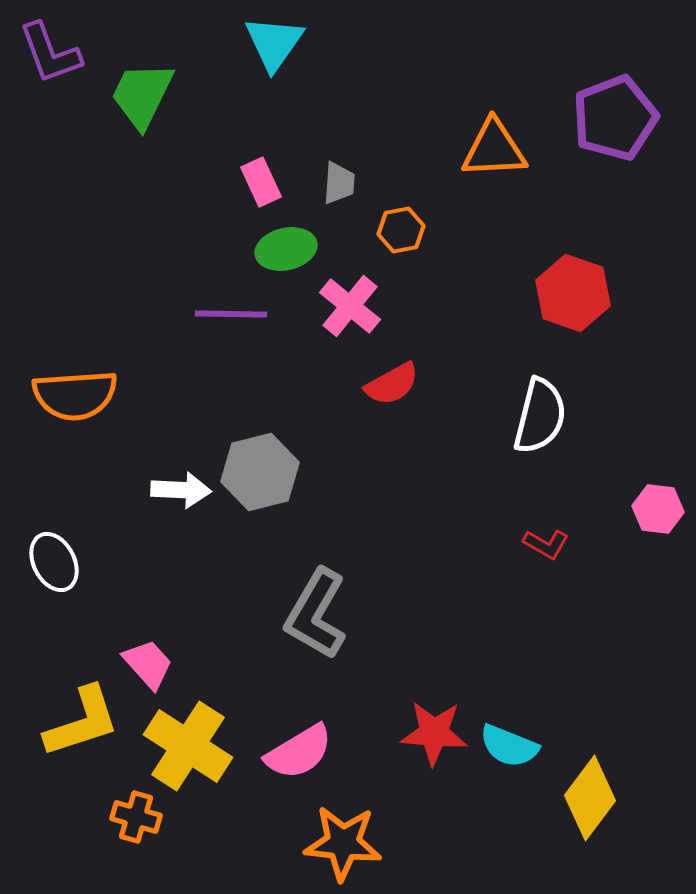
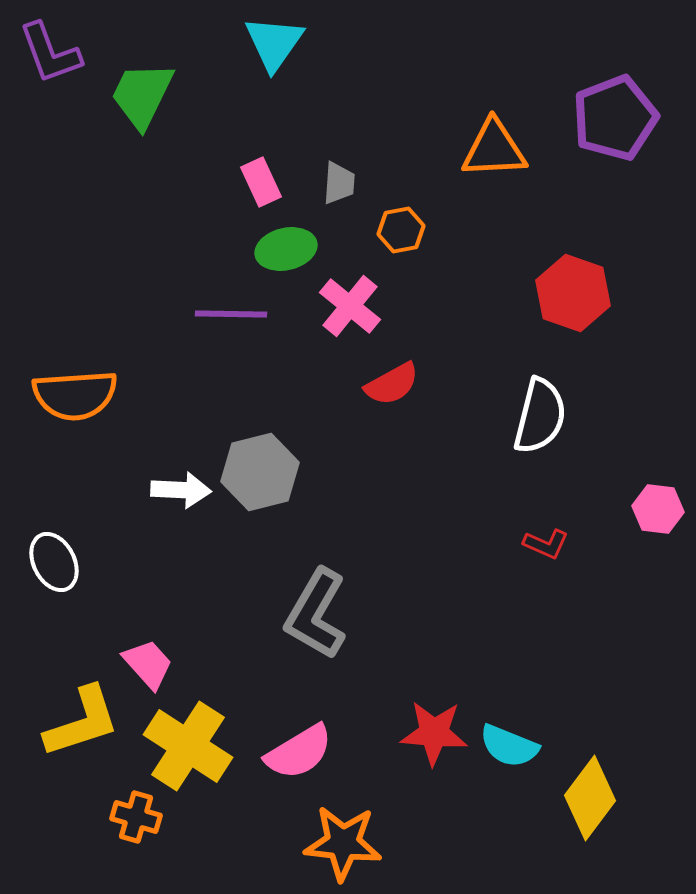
red L-shape: rotated 6 degrees counterclockwise
